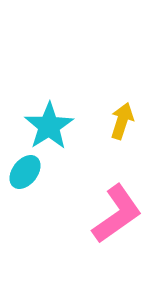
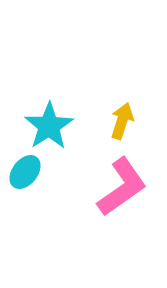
pink L-shape: moved 5 px right, 27 px up
